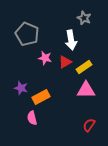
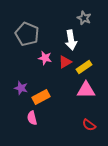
red semicircle: rotated 88 degrees counterclockwise
